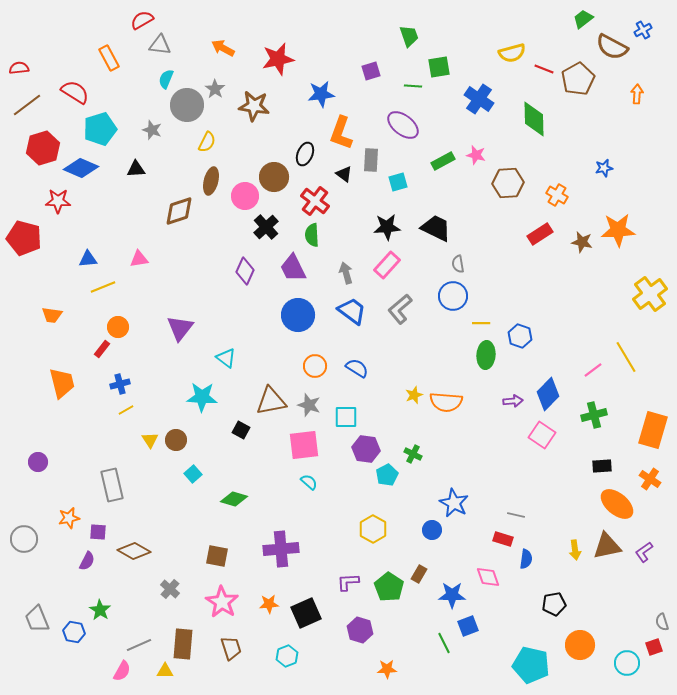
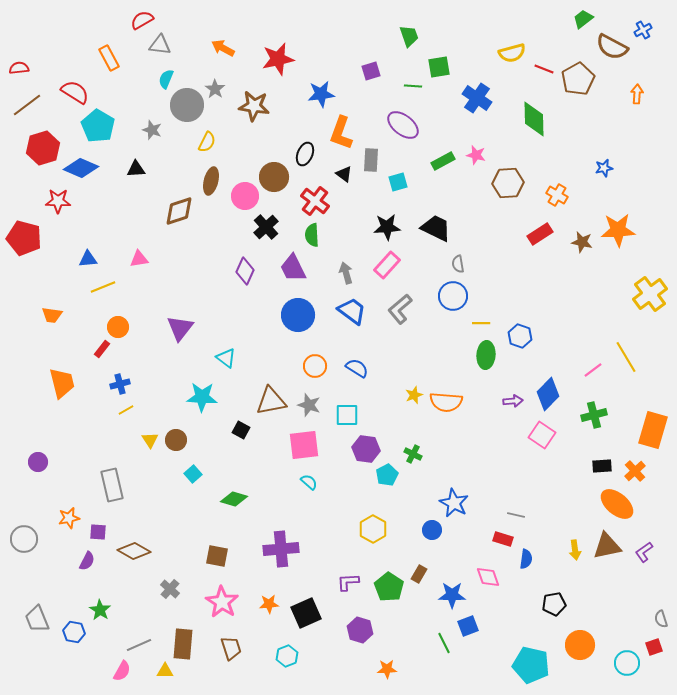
blue cross at (479, 99): moved 2 px left, 1 px up
cyan pentagon at (100, 129): moved 2 px left, 3 px up; rotated 24 degrees counterclockwise
cyan square at (346, 417): moved 1 px right, 2 px up
orange cross at (650, 479): moved 15 px left, 8 px up; rotated 15 degrees clockwise
gray semicircle at (662, 622): moved 1 px left, 3 px up
